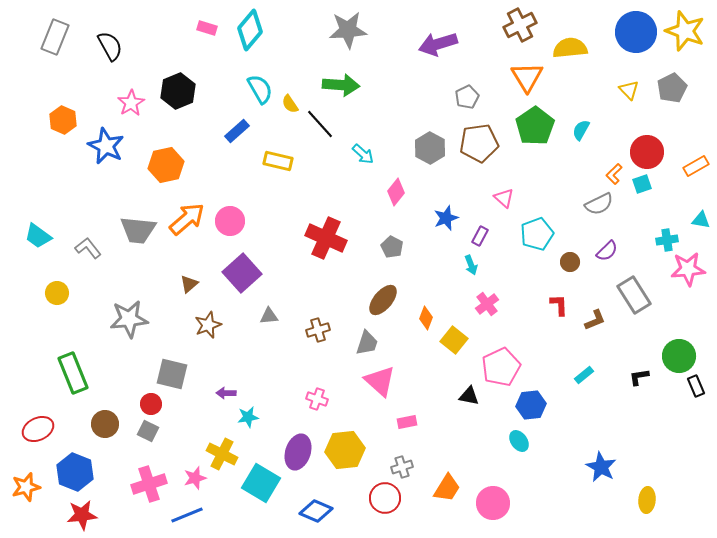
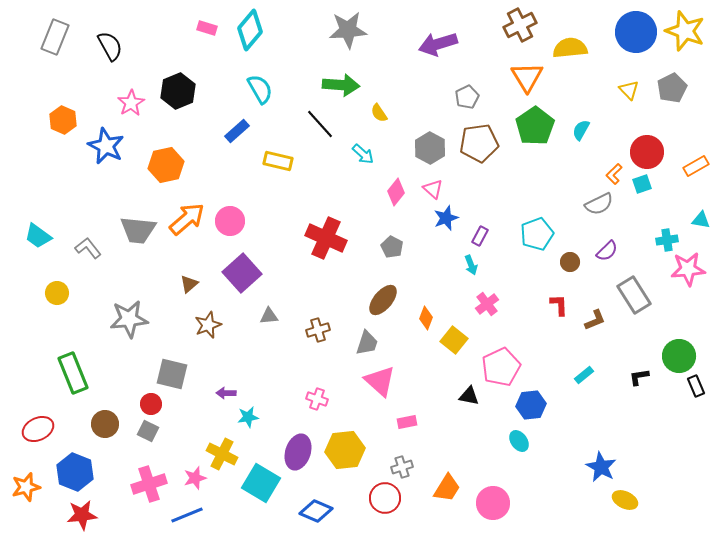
yellow semicircle at (290, 104): moved 89 px right, 9 px down
pink triangle at (504, 198): moved 71 px left, 9 px up
yellow ellipse at (647, 500): moved 22 px left; rotated 70 degrees counterclockwise
